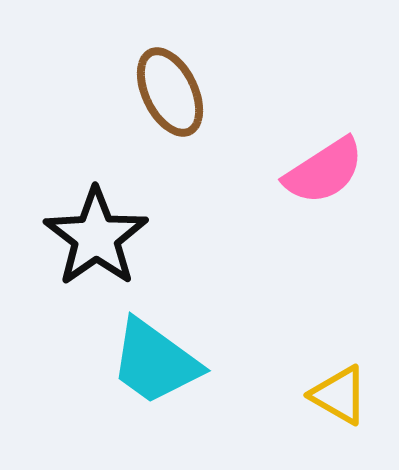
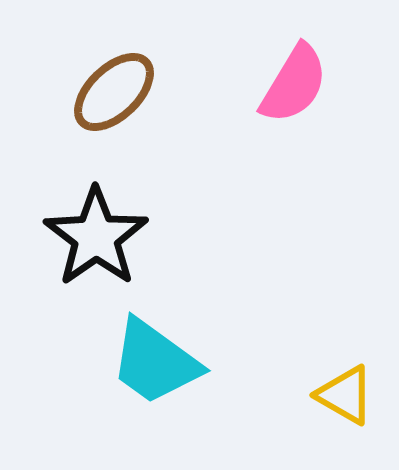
brown ellipse: moved 56 px left; rotated 72 degrees clockwise
pink semicircle: moved 30 px left, 87 px up; rotated 26 degrees counterclockwise
yellow triangle: moved 6 px right
